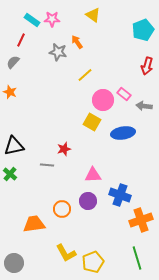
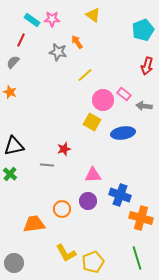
orange cross: moved 2 px up; rotated 35 degrees clockwise
